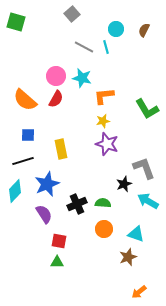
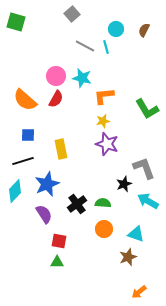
gray line: moved 1 px right, 1 px up
black cross: rotated 12 degrees counterclockwise
